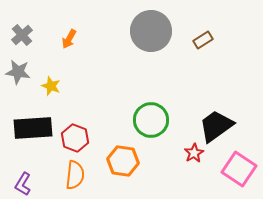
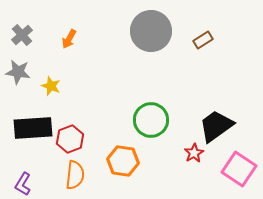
red hexagon: moved 5 px left, 1 px down; rotated 20 degrees clockwise
